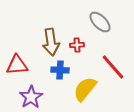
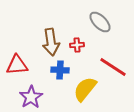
red line: rotated 16 degrees counterclockwise
